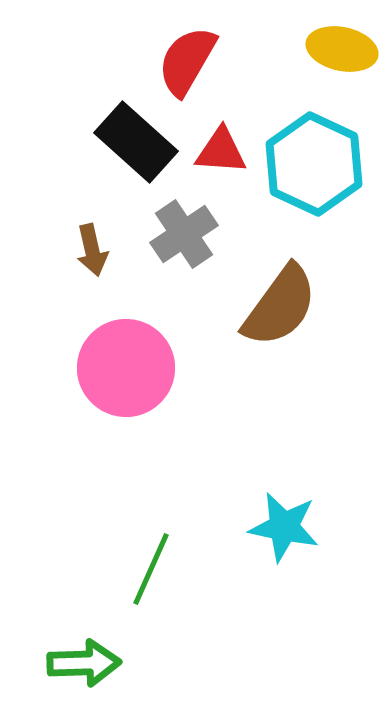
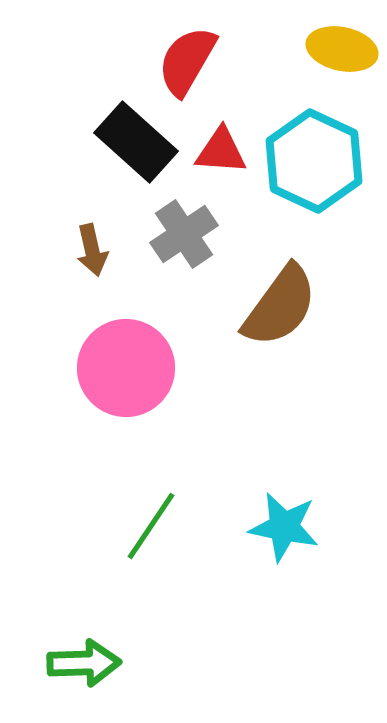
cyan hexagon: moved 3 px up
green line: moved 43 px up; rotated 10 degrees clockwise
